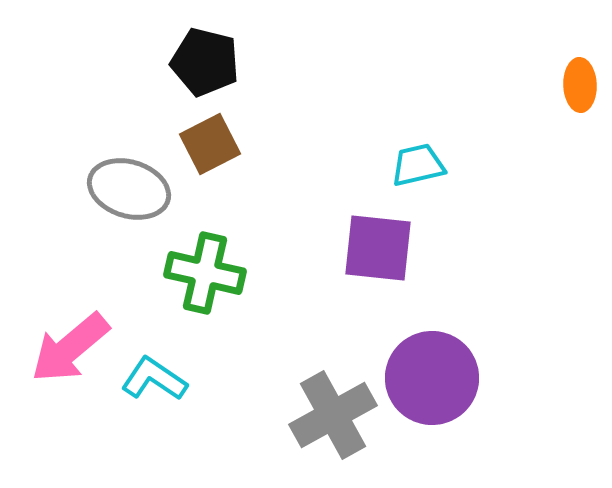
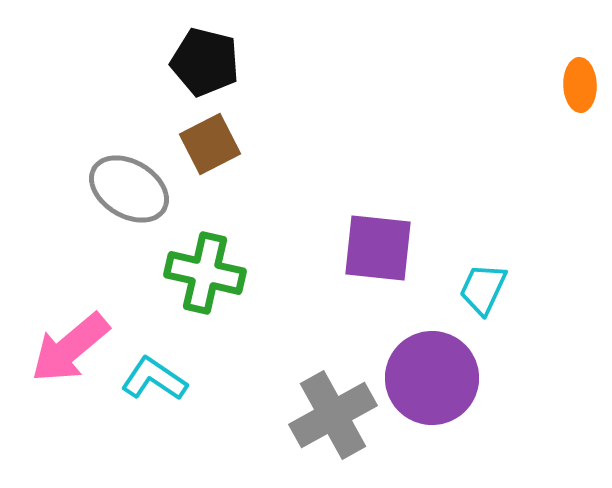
cyan trapezoid: moved 65 px right, 124 px down; rotated 52 degrees counterclockwise
gray ellipse: rotated 14 degrees clockwise
